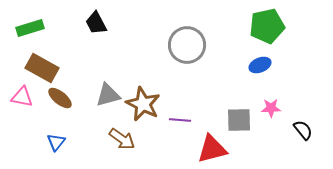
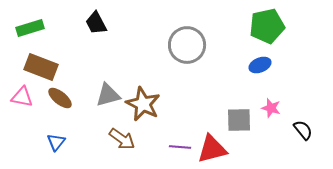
brown rectangle: moved 1 px left, 1 px up; rotated 8 degrees counterclockwise
pink star: rotated 18 degrees clockwise
purple line: moved 27 px down
